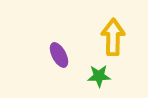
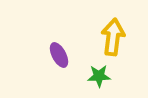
yellow arrow: rotated 6 degrees clockwise
